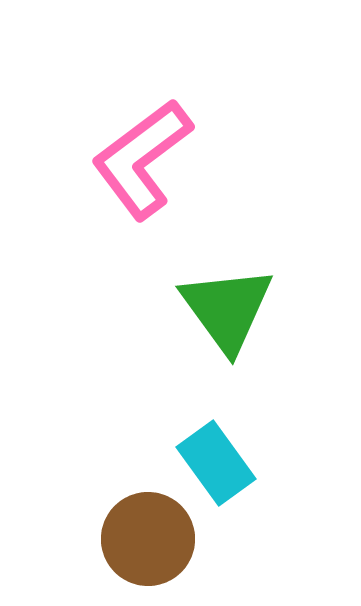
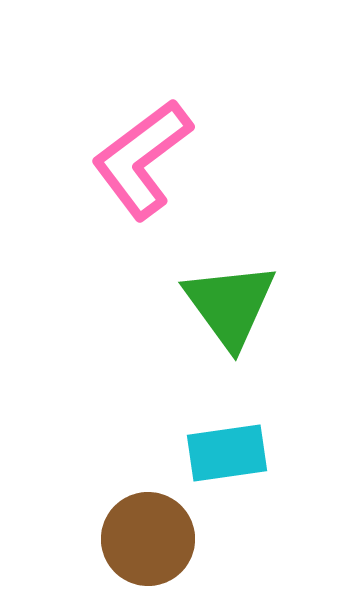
green triangle: moved 3 px right, 4 px up
cyan rectangle: moved 11 px right, 10 px up; rotated 62 degrees counterclockwise
